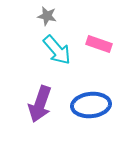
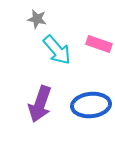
gray star: moved 10 px left, 3 px down
